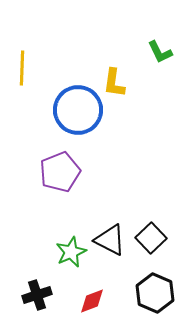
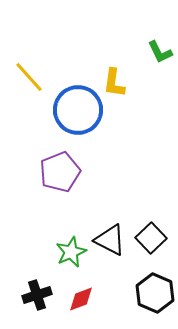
yellow line: moved 7 px right, 9 px down; rotated 44 degrees counterclockwise
red diamond: moved 11 px left, 2 px up
